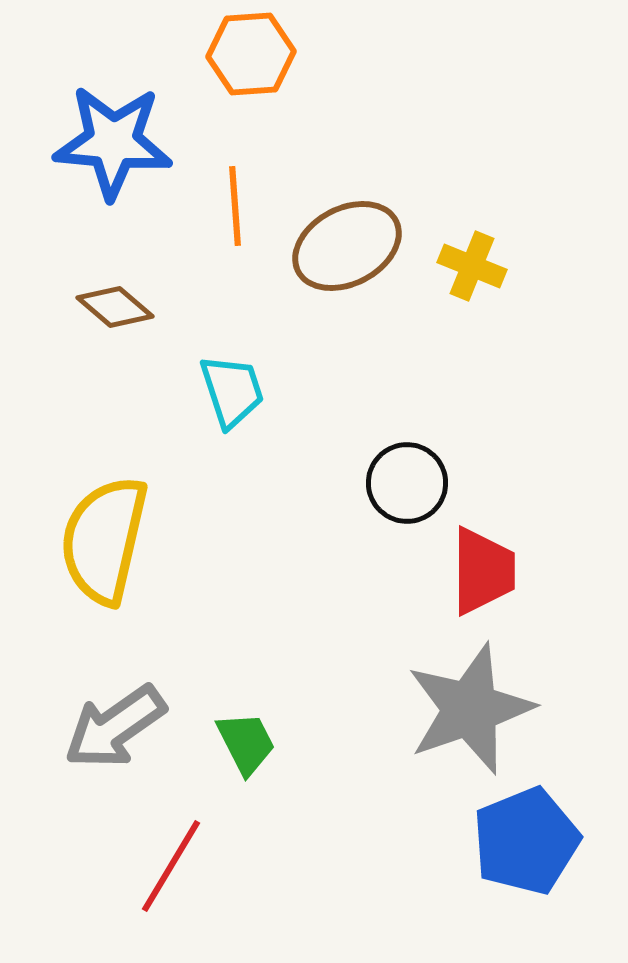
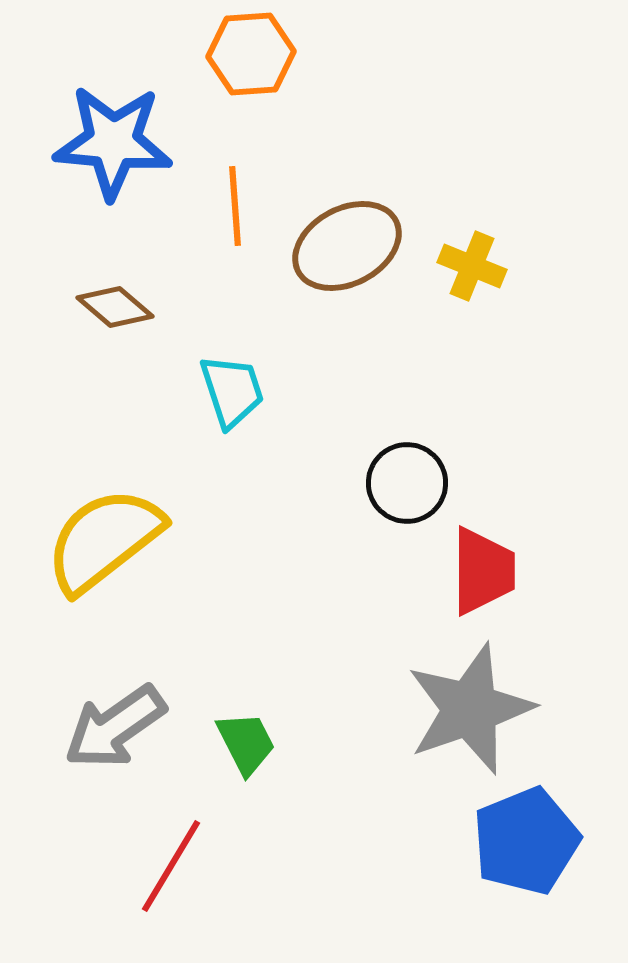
yellow semicircle: rotated 39 degrees clockwise
